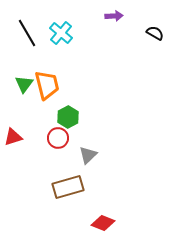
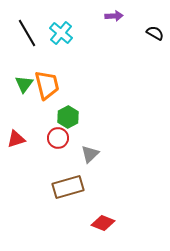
red triangle: moved 3 px right, 2 px down
gray triangle: moved 2 px right, 1 px up
